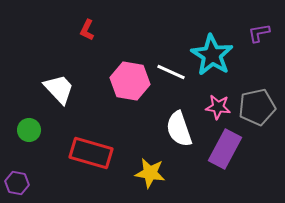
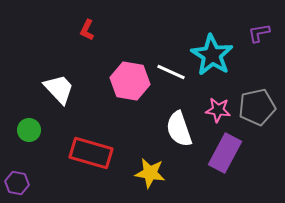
pink star: moved 3 px down
purple rectangle: moved 4 px down
